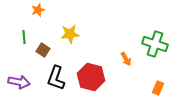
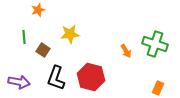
orange arrow: moved 8 px up
